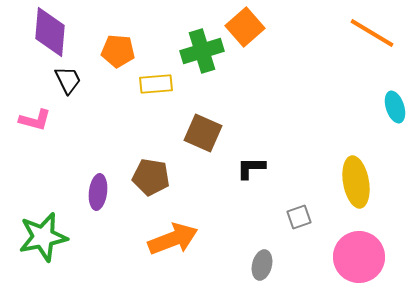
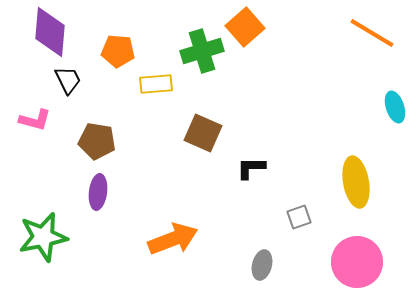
brown pentagon: moved 54 px left, 36 px up
pink circle: moved 2 px left, 5 px down
